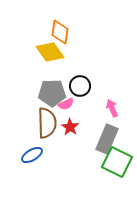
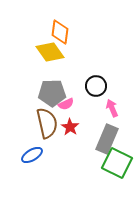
black circle: moved 16 px right
brown semicircle: rotated 12 degrees counterclockwise
green square: moved 1 px down
